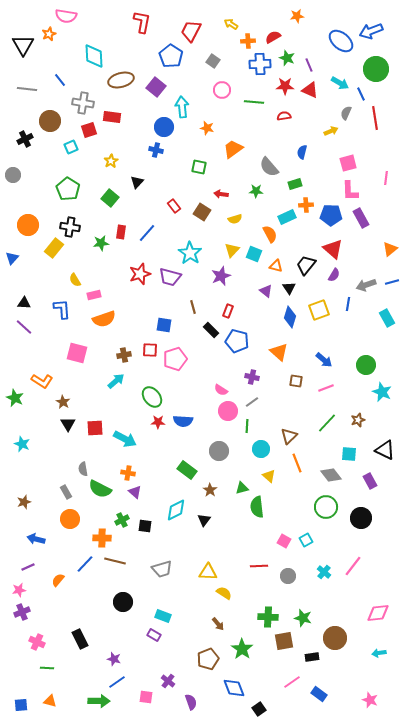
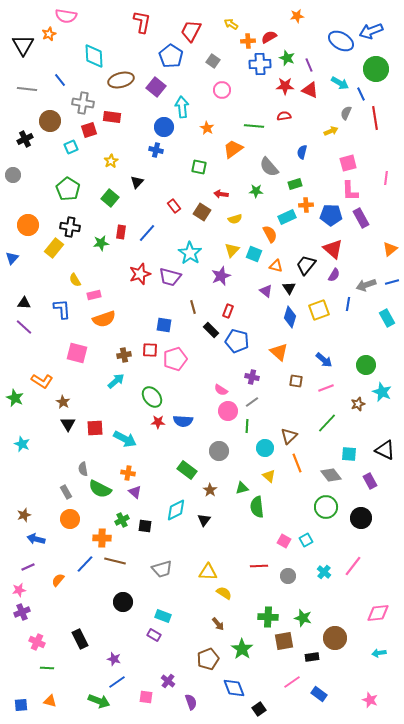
red semicircle at (273, 37): moved 4 px left
blue ellipse at (341, 41): rotated 10 degrees counterclockwise
green line at (254, 102): moved 24 px down
orange star at (207, 128): rotated 16 degrees clockwise
brown star at (358, 420): moved 16 px up
cyan circle at (261, 449): moved 4 px right, 1 px up
brown star at (24, 502): moved 13 px down
green arrow at (99, 701): rotated 20 degrees clockwise
